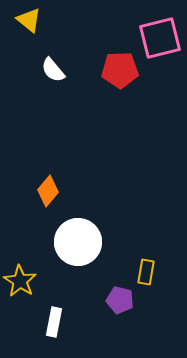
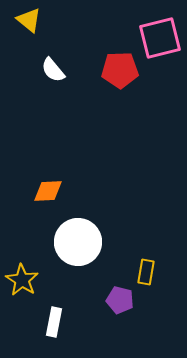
orange diamond: rotated 48 degrees clockwise
yellow star: moved 2 px right, 1 px up
